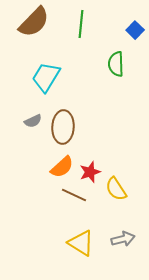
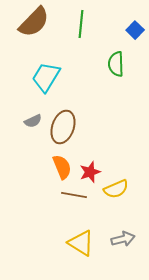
brown ellipse: rotated 16 degrees clockwise
orange semicircle: rotated 70 degrees counterclockwise
yellow semicircle: rotated 80 degrees counterclockwise
brown line: rotated 15 degrees counterclockwise
